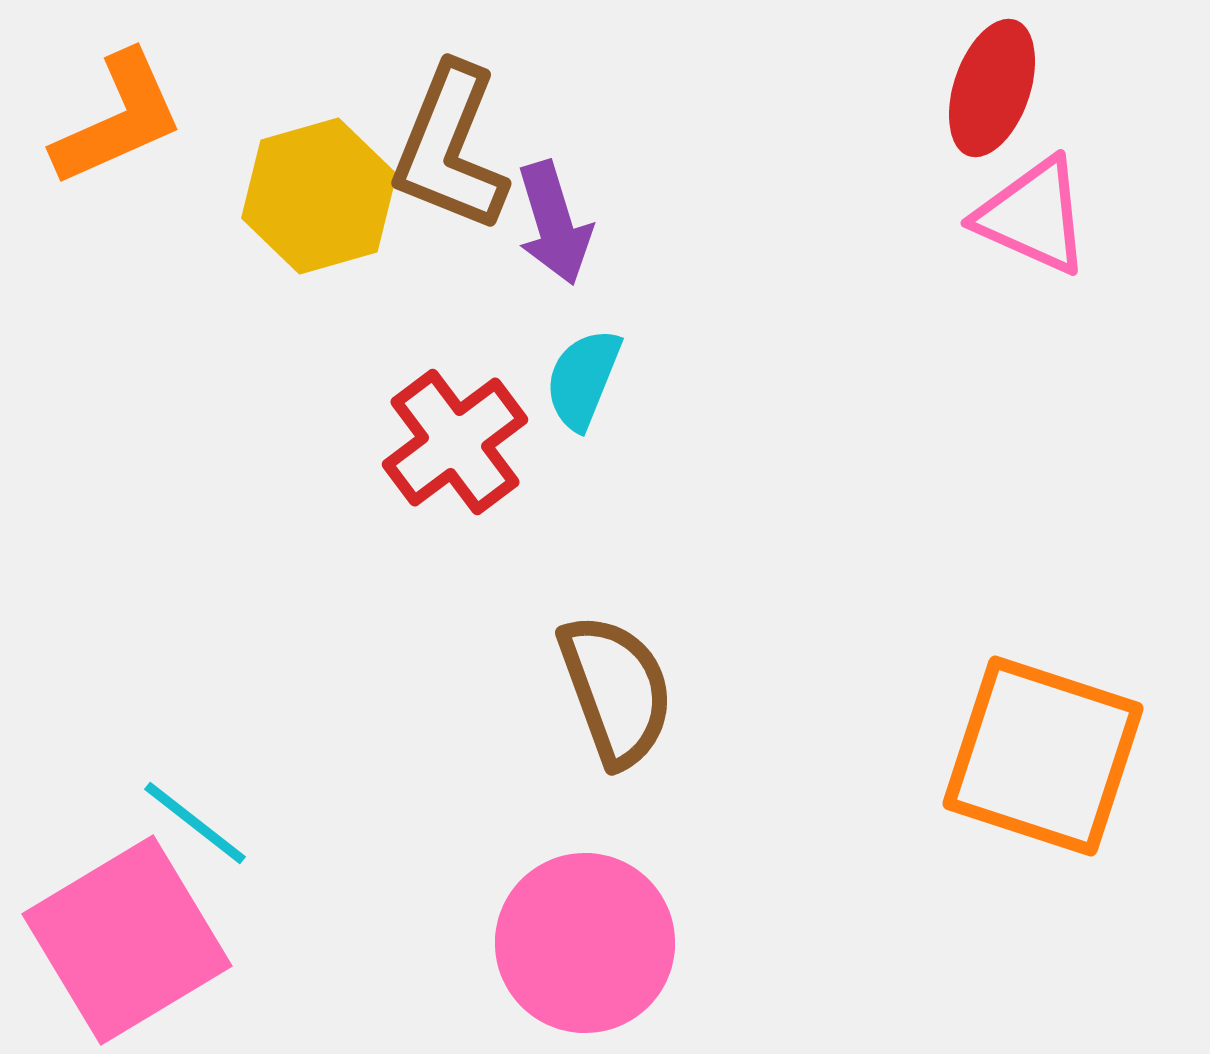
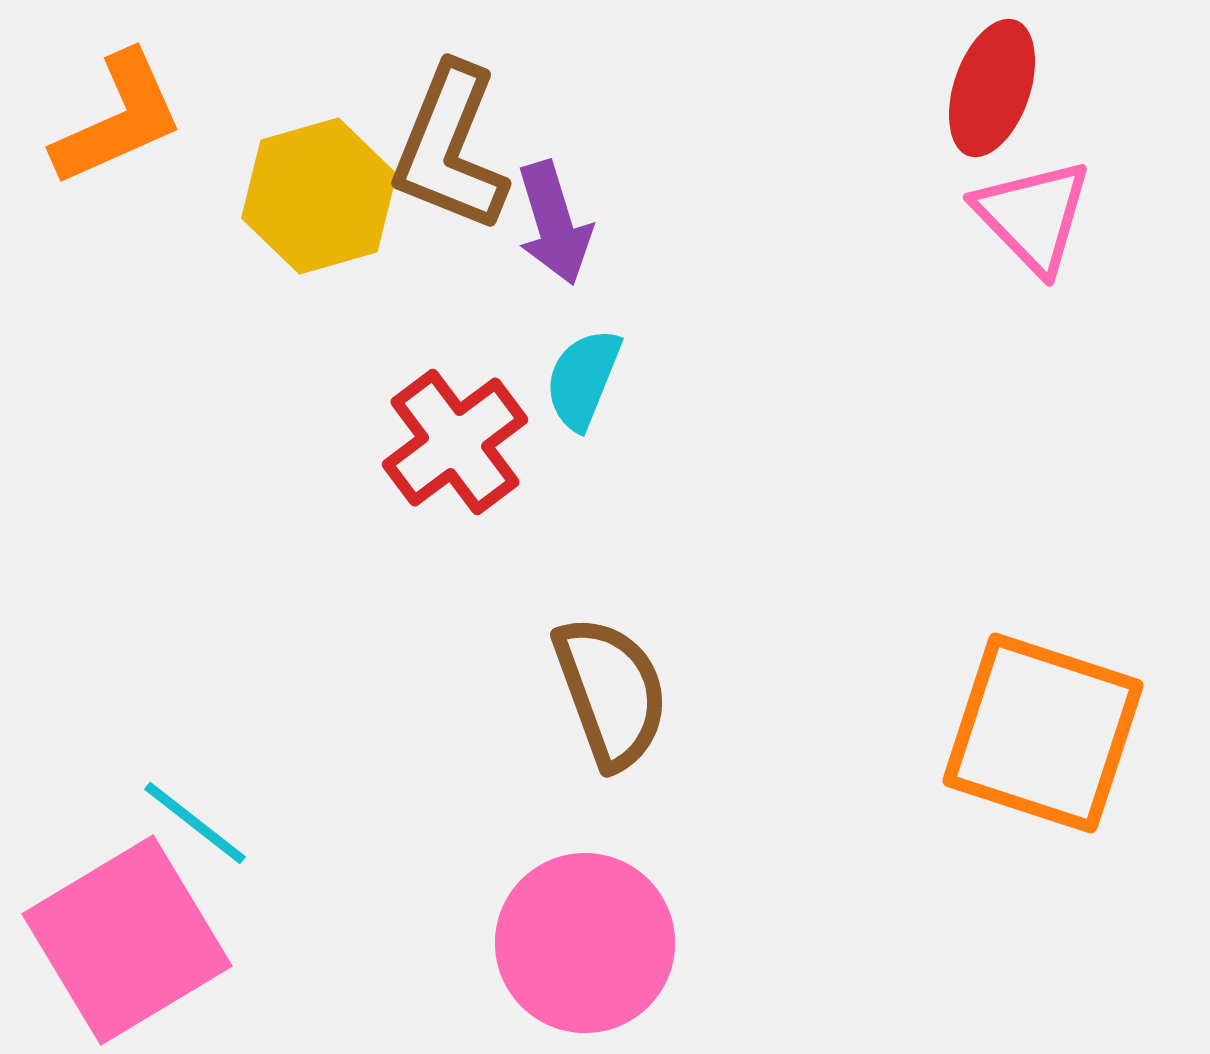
pink triangle: rotated 22 degrees clockwise
brown semicircle: moved 5 px left, 2 px down
orange square: moved 23 px up
